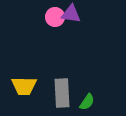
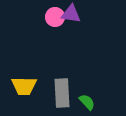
green semicircle: rotated 78 degrees counterclockwise
